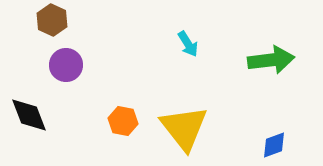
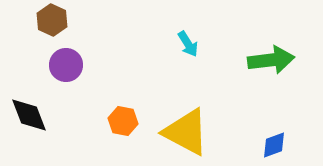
yellow triangle: moved 2 px right, 4 px down; rotated 24 degrees counterclockwise
